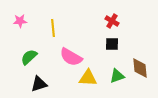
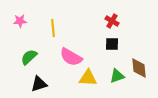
brown diamond: moved 1 px left
